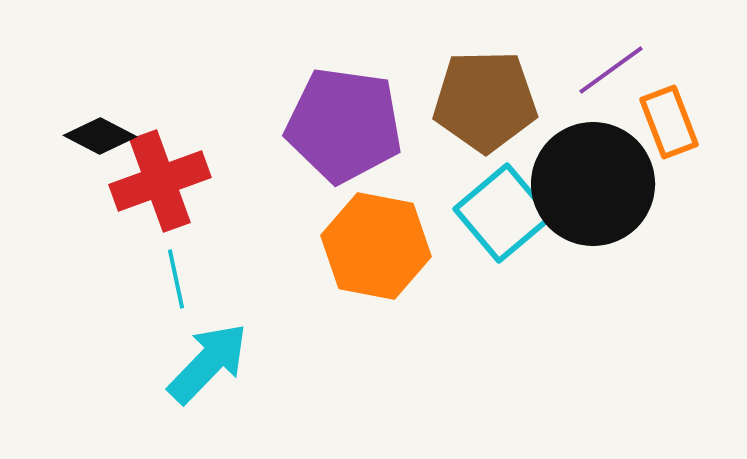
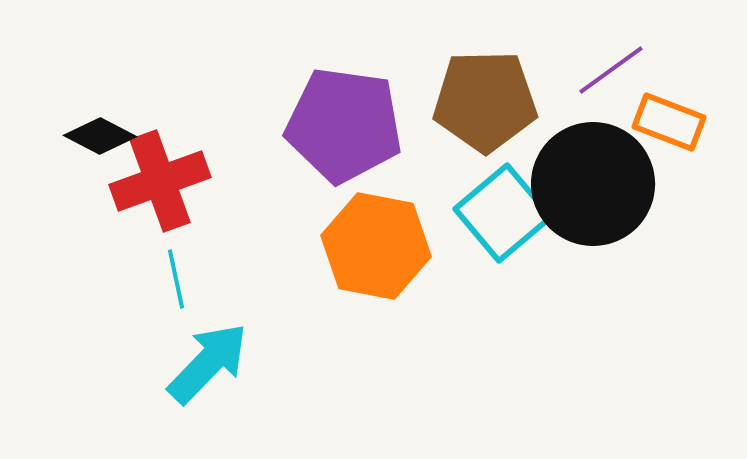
orange rectangle: rotated 48 degrees counterclockwise
